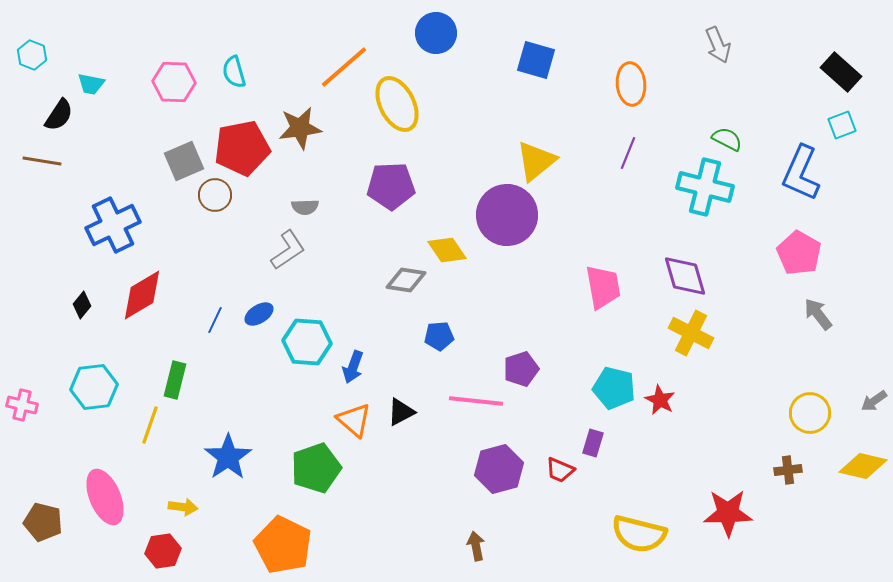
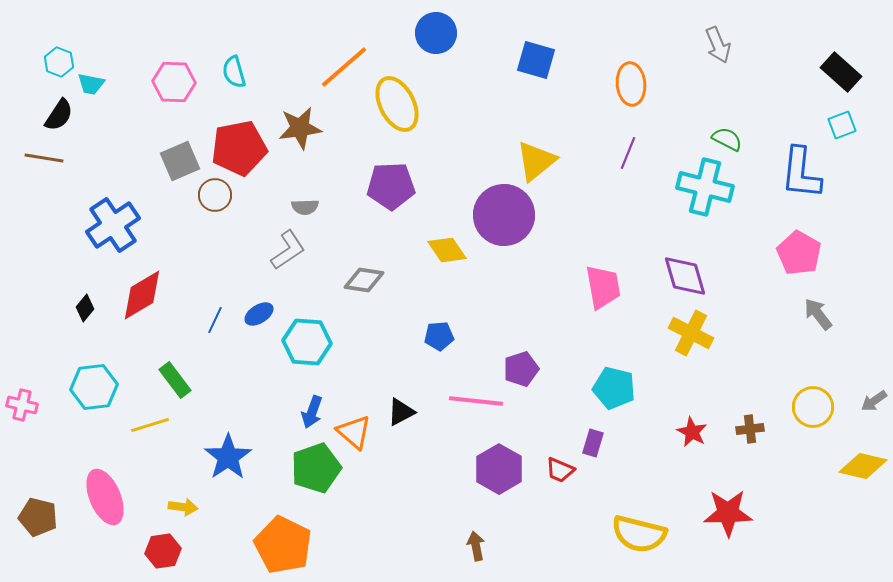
cyan hexagon at (32, 55): moved 27 px right, 7 px down
red pentagon at (242, 148): moved 3 px left
brown line at (42, 161): moved 2 px right, 3 px up
gray square at (184, 161): moved 4 px left
blue L-shape at (801, 173): rotated 18 degrees counterclockwise
purple circle at (507, 215): moved 3 px left
blue cross at (113, 225): rotated 8 degrees counterclockwise
gray diamond at (406, 280): moved 42 px left
black diamond at (82, 305): moved 3 px right, 3 px down
blue arrow at (353, 367): moved 41 px left, 45 px down
green rectangle at (175, 380): rotated 51 degrees counterclockwise
red star at (660, 400): moved 32 px right, 32 px down
yellow circle at (810, 413): moved 3 px right, 6 px up
orange triangle at (354, 420): moved 12 px down
yellow line at (150, 425): rotated 54 degrees clockwise
purple hexagon at (499, 469): rotated 15 degrees counterclockwise
brown cross at (788, 470): moved 38 px left, 41 px up
brown pentagon at (43, 522): moved 5 px left, 5 px up
